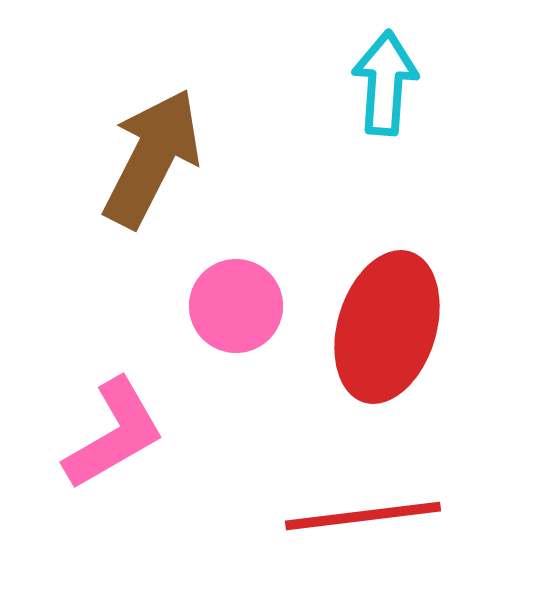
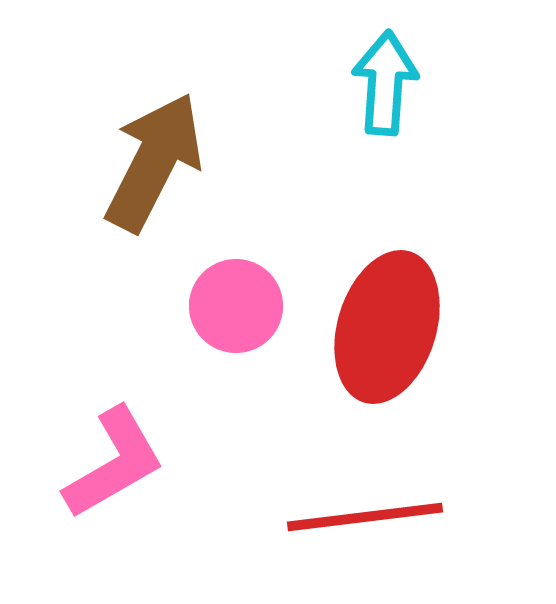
brown arrow: moved 2 px right, 4 px down
pink L-shape: moved 29 px down
red line: moved 2 px right, 1 px down
